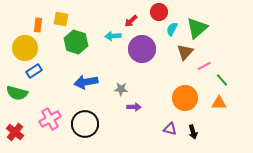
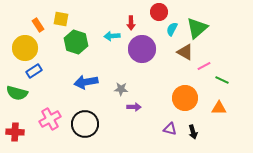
red arrow: moved 2 px down; rotated 48 degrees counterclockwise
orange rectangle: rotated 40 degrees counterclockwise
cyan arrow: moved 1 px left
brown triangle: rotated 42 degrees counterclockwise
green line: rotated 24 degrees counterclockwise
orange triangle: moved 5 px down
red cross: rotated 36 degrees counterclockwise
